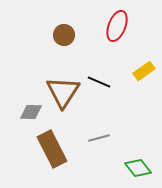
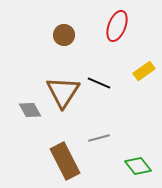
black line: moved 1 px down
gray diamond: moved 1 px left, 2 px up; rotated 60 degrees clockwise
brown rectangle: moved 13 px right, 12 px down
green diamond: moved 2 px up
